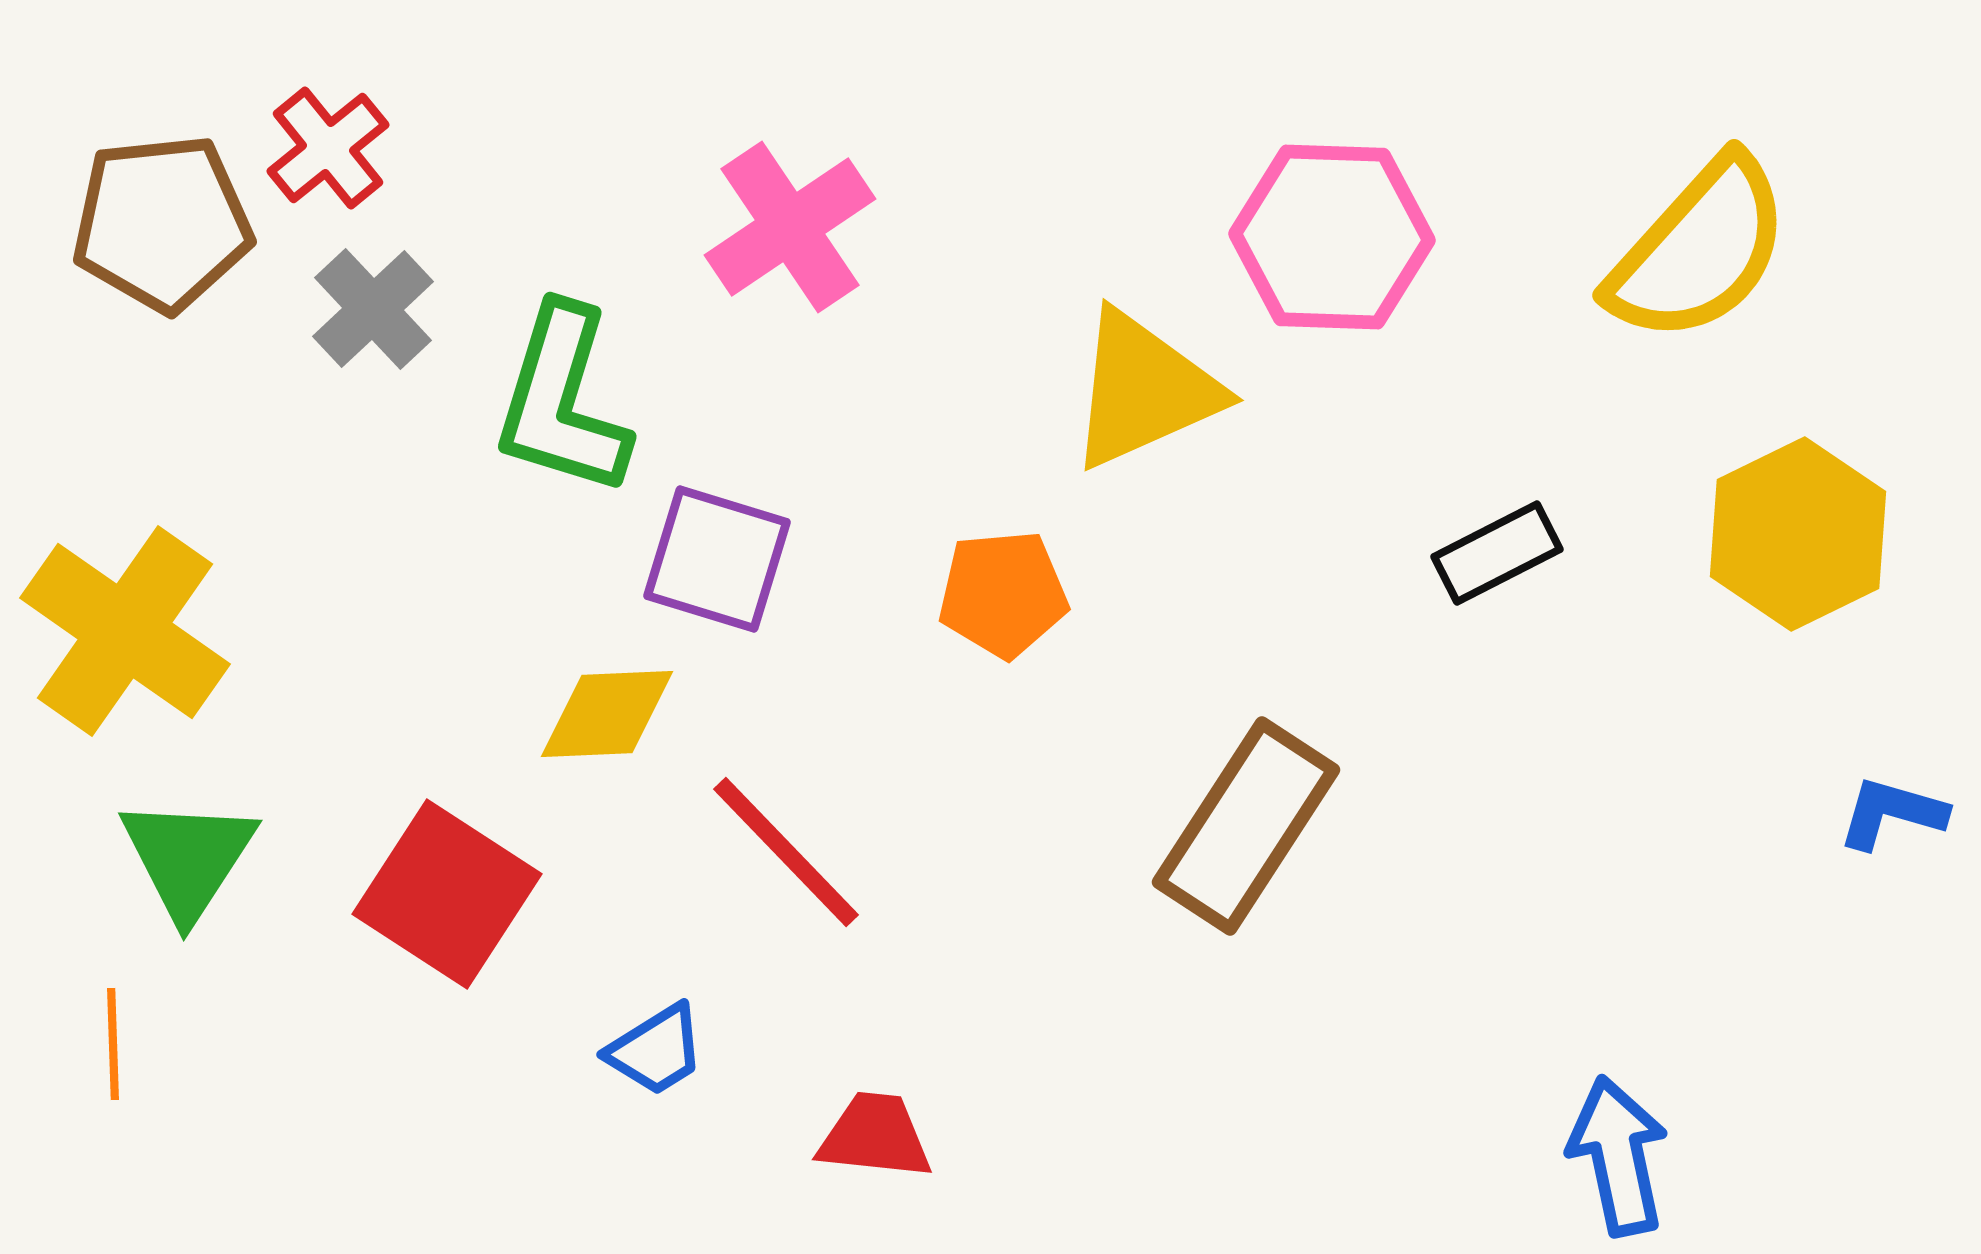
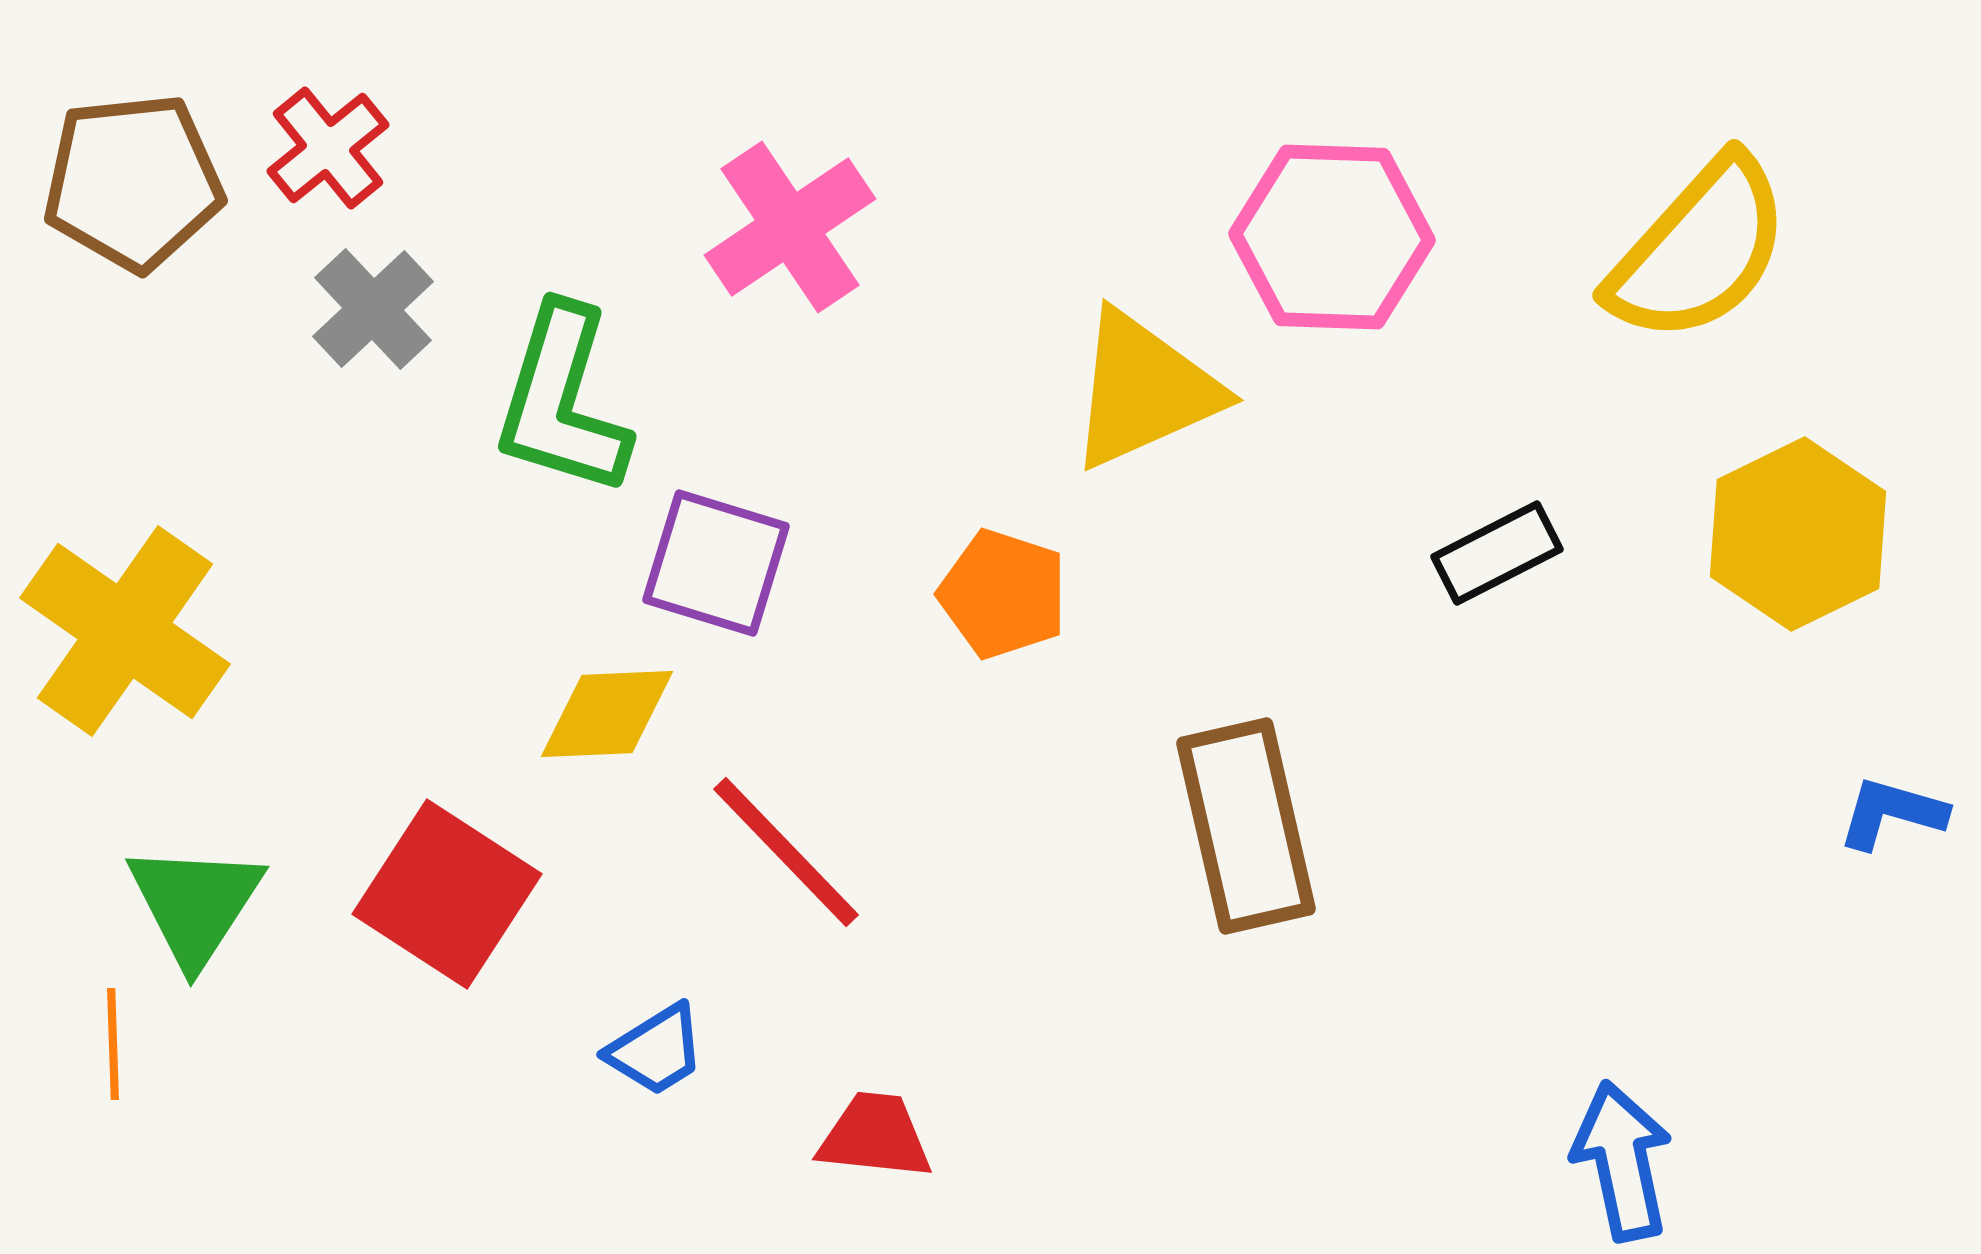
brown pentagon: moved 29 px left, 41 px up
purple square: moved 1 px left, 4 px down
orange pentagon: rotated 23 degrees clockwise
brown rectangle: rotated 46 degrees counterclockwise
green triangle: moved 7 px right, 46 px down
blue arrow: moved 4 px right, 5 px down
